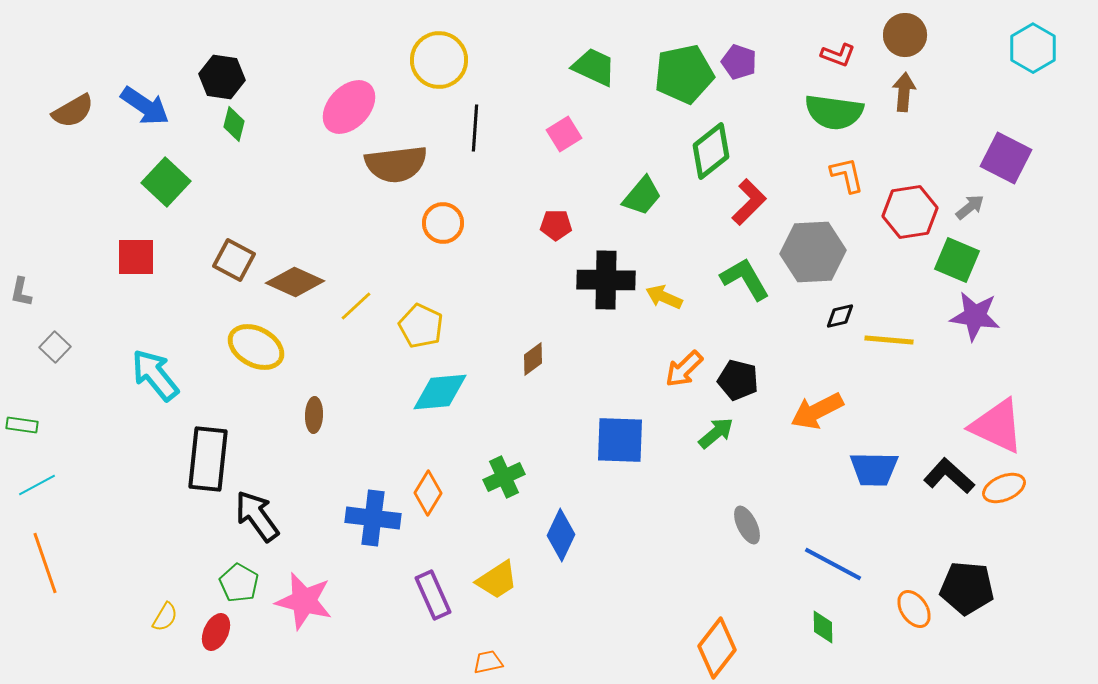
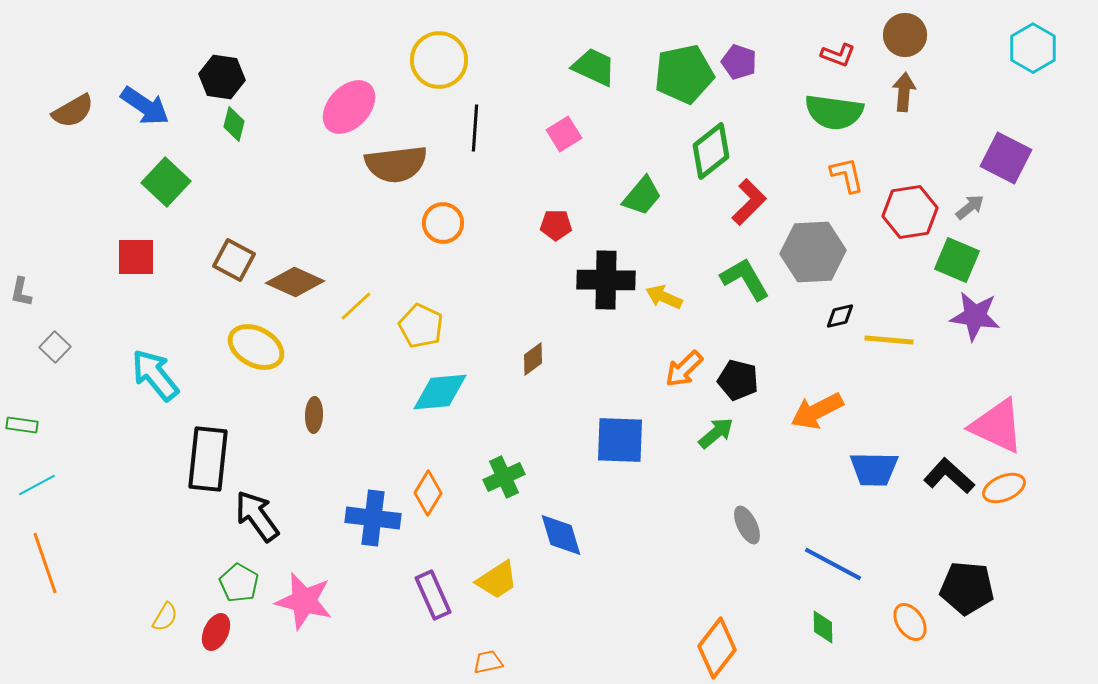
blue diamond at (561, 535): rotated 42 degrees counterclockwise
orange ellipse at (914, 609): moved 4 px left, 13 px down
